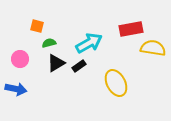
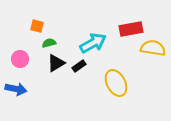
cyan arrow: moved 4 px right
